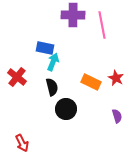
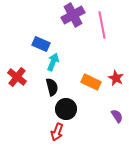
purple cross: rotated 30 degrees counterclockwise
blue rectangle: moved 4 px left, 4 px up; rotated 12 degrees clockwise
purple semicircle: rotated 16 degrees counterclockwise
red arrow: moved 35 px right, 11 px up; rotated 48 degrees clockwise
